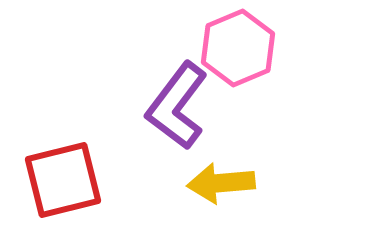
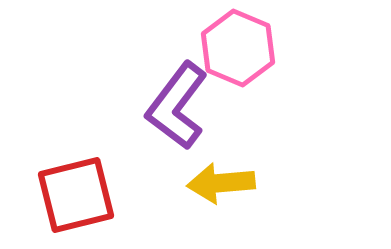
pink hexagon: rotated 14 degrees counterclockwise
red square: moved 13 px right, 15 px down
